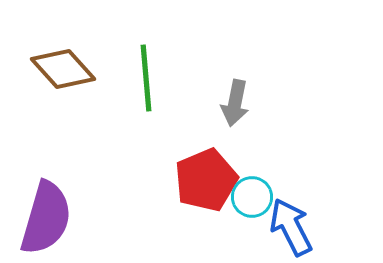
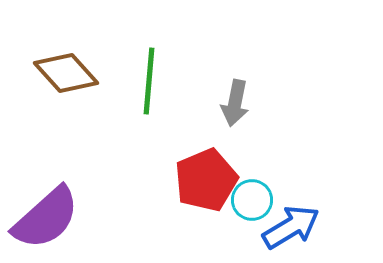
brown diamond: moved 3 px right, 4 px down
green line: moved 3 px right, 3 px down; rotated 10 degrees clockwise
cyan circle: moved 3 px down
purple semicircle: rotated 32 degrees clockwise
blue arrow: rotated 86 degrees clockwise
